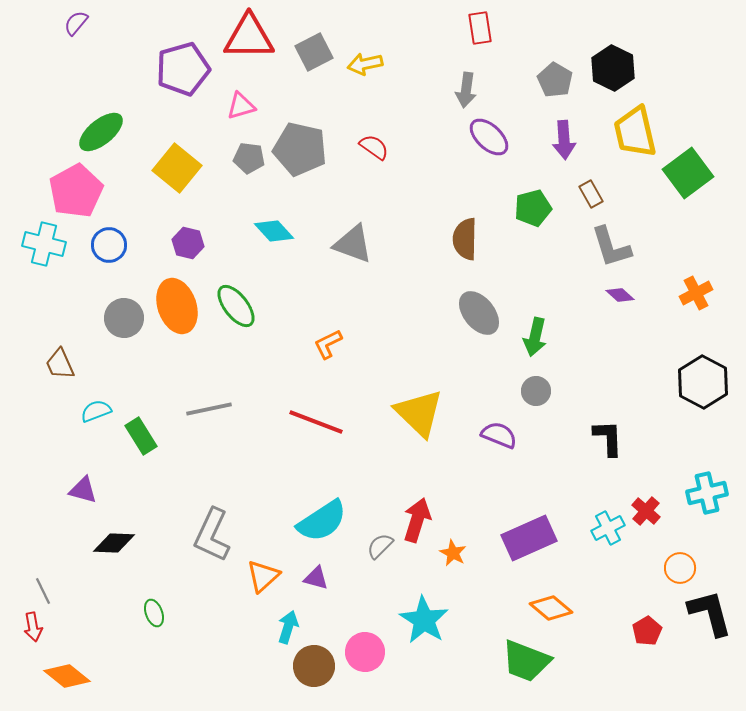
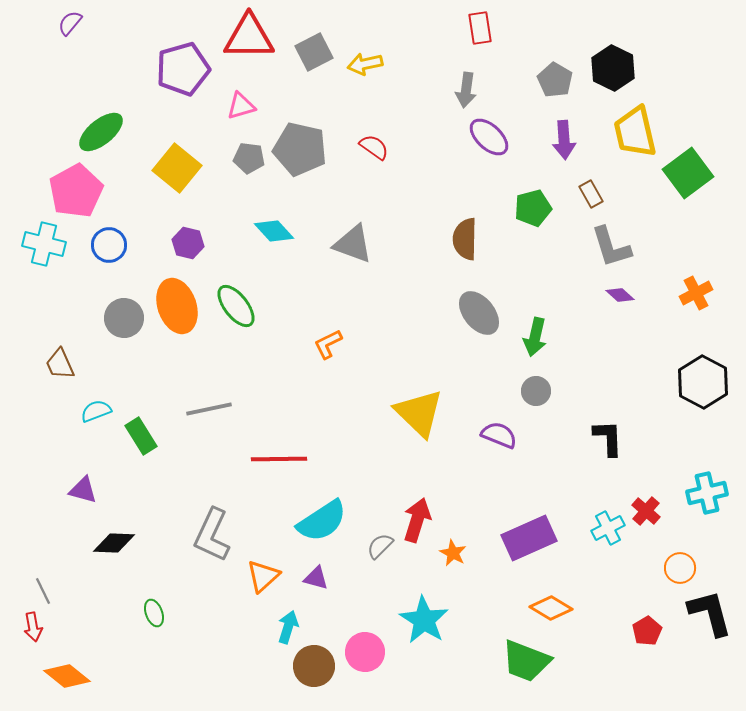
purple semicircle at (76, 23): moved 6 px left
red line at (316, 422): moved 37 px left, 37 px down; rotated 22 degrees counterclockwise
orange diamond at (551, 608): rotated 9 degrees counterclockwise
